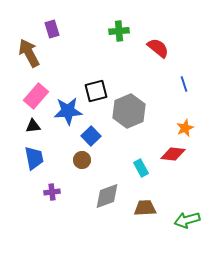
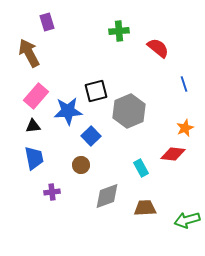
purple rectangle: moved 5 px left, 7 px up
brown circle: moved 1 px left, 5 px down
